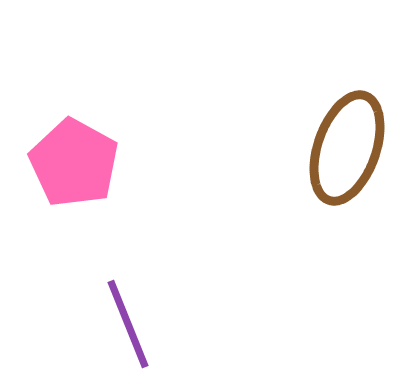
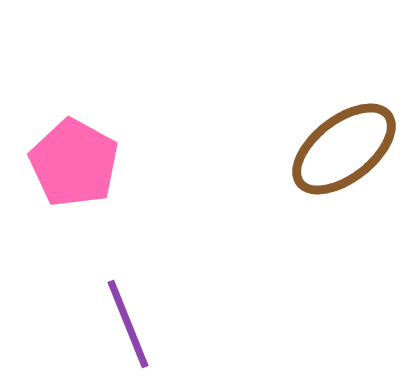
brown ellipse: moved 3 px left, 1 px down; rotated 33 degrees clockwise
